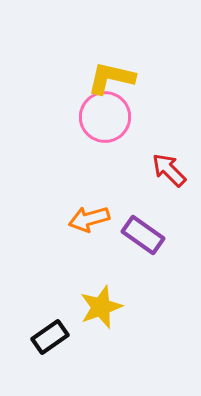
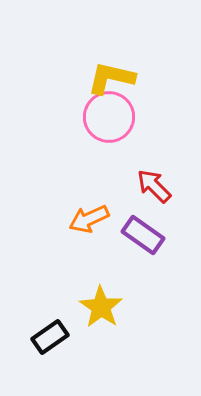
pink circle: moved 4 px right
red arrow: moved 15 px left, 16 px down
orange arrow: rotated 9 degrees counterclockwise
yellow star: rotated 18 degrees counterclockwise
